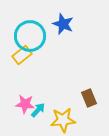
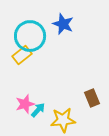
brown rectangle: moved 3 px right
pink star: rotated 24 degrees counterclockwise
